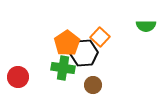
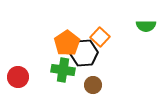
green cross: moved 2 px down
